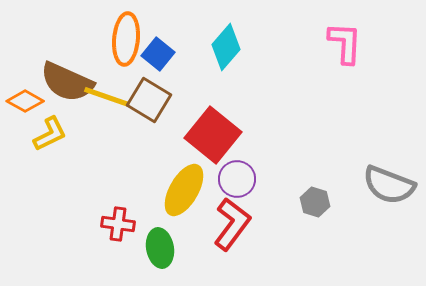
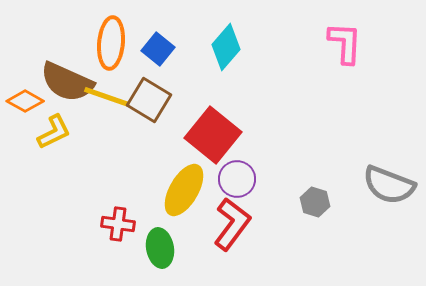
orange ellipse: moved 15 px left, 4 px down
blue square: moved 5 px up
yellow L-shape: moved 4 px right, 2 px up
